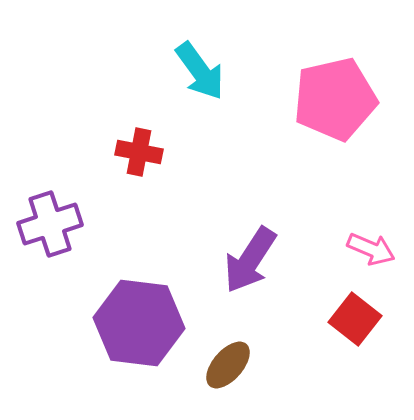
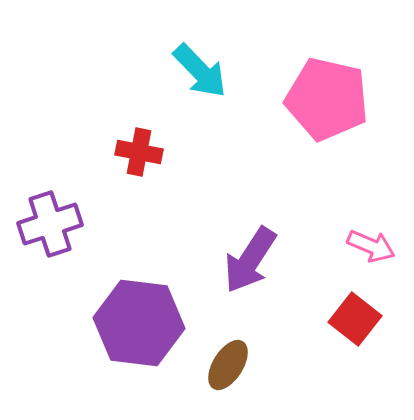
cyan arrow: rotated 8 degrees counterclockwise
pink pentagon: moved 8 px left; rotated 26 degrees clockwise
pink arrow: moved 3 px up
brown ellipse: rotated 9 degrees counterclockwise
